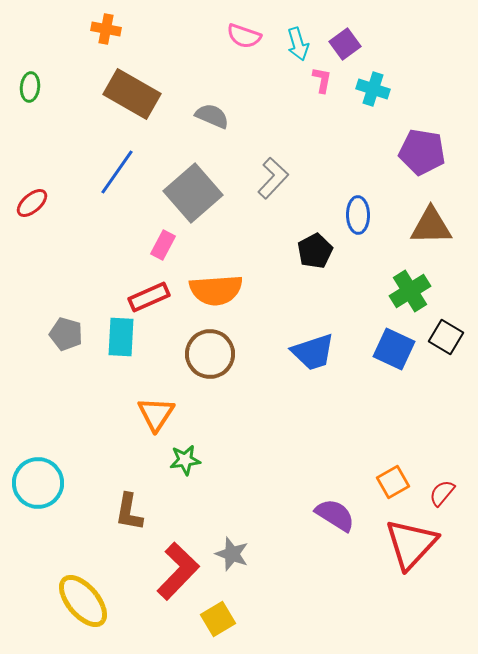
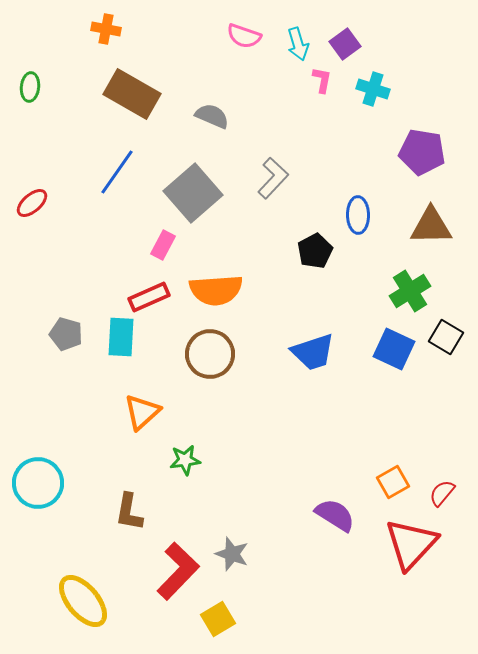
orange triangle: moved 14 px left, 2 px up; rotated 15 degrees clockwise
